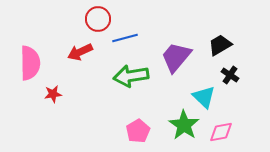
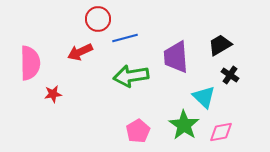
purple trapezoid: rotated 44 degrees counterclockwise
